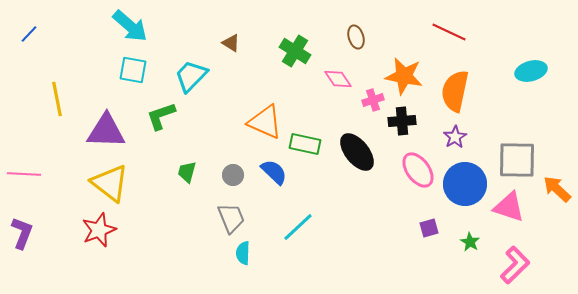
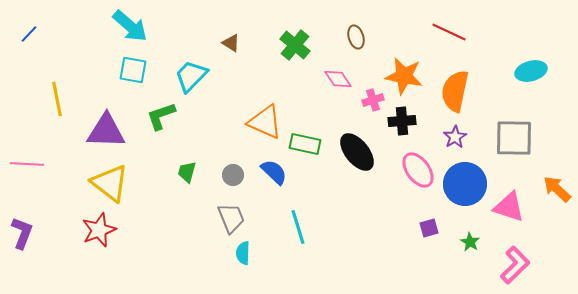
green cross: moved 6 px up; rotated 8 degrees clockwise
gray square: moved 3 px left, 22 px up
pink line: moved 3 px right, 10 px up
cyan line: rotated 64 degrees counterclockwise
